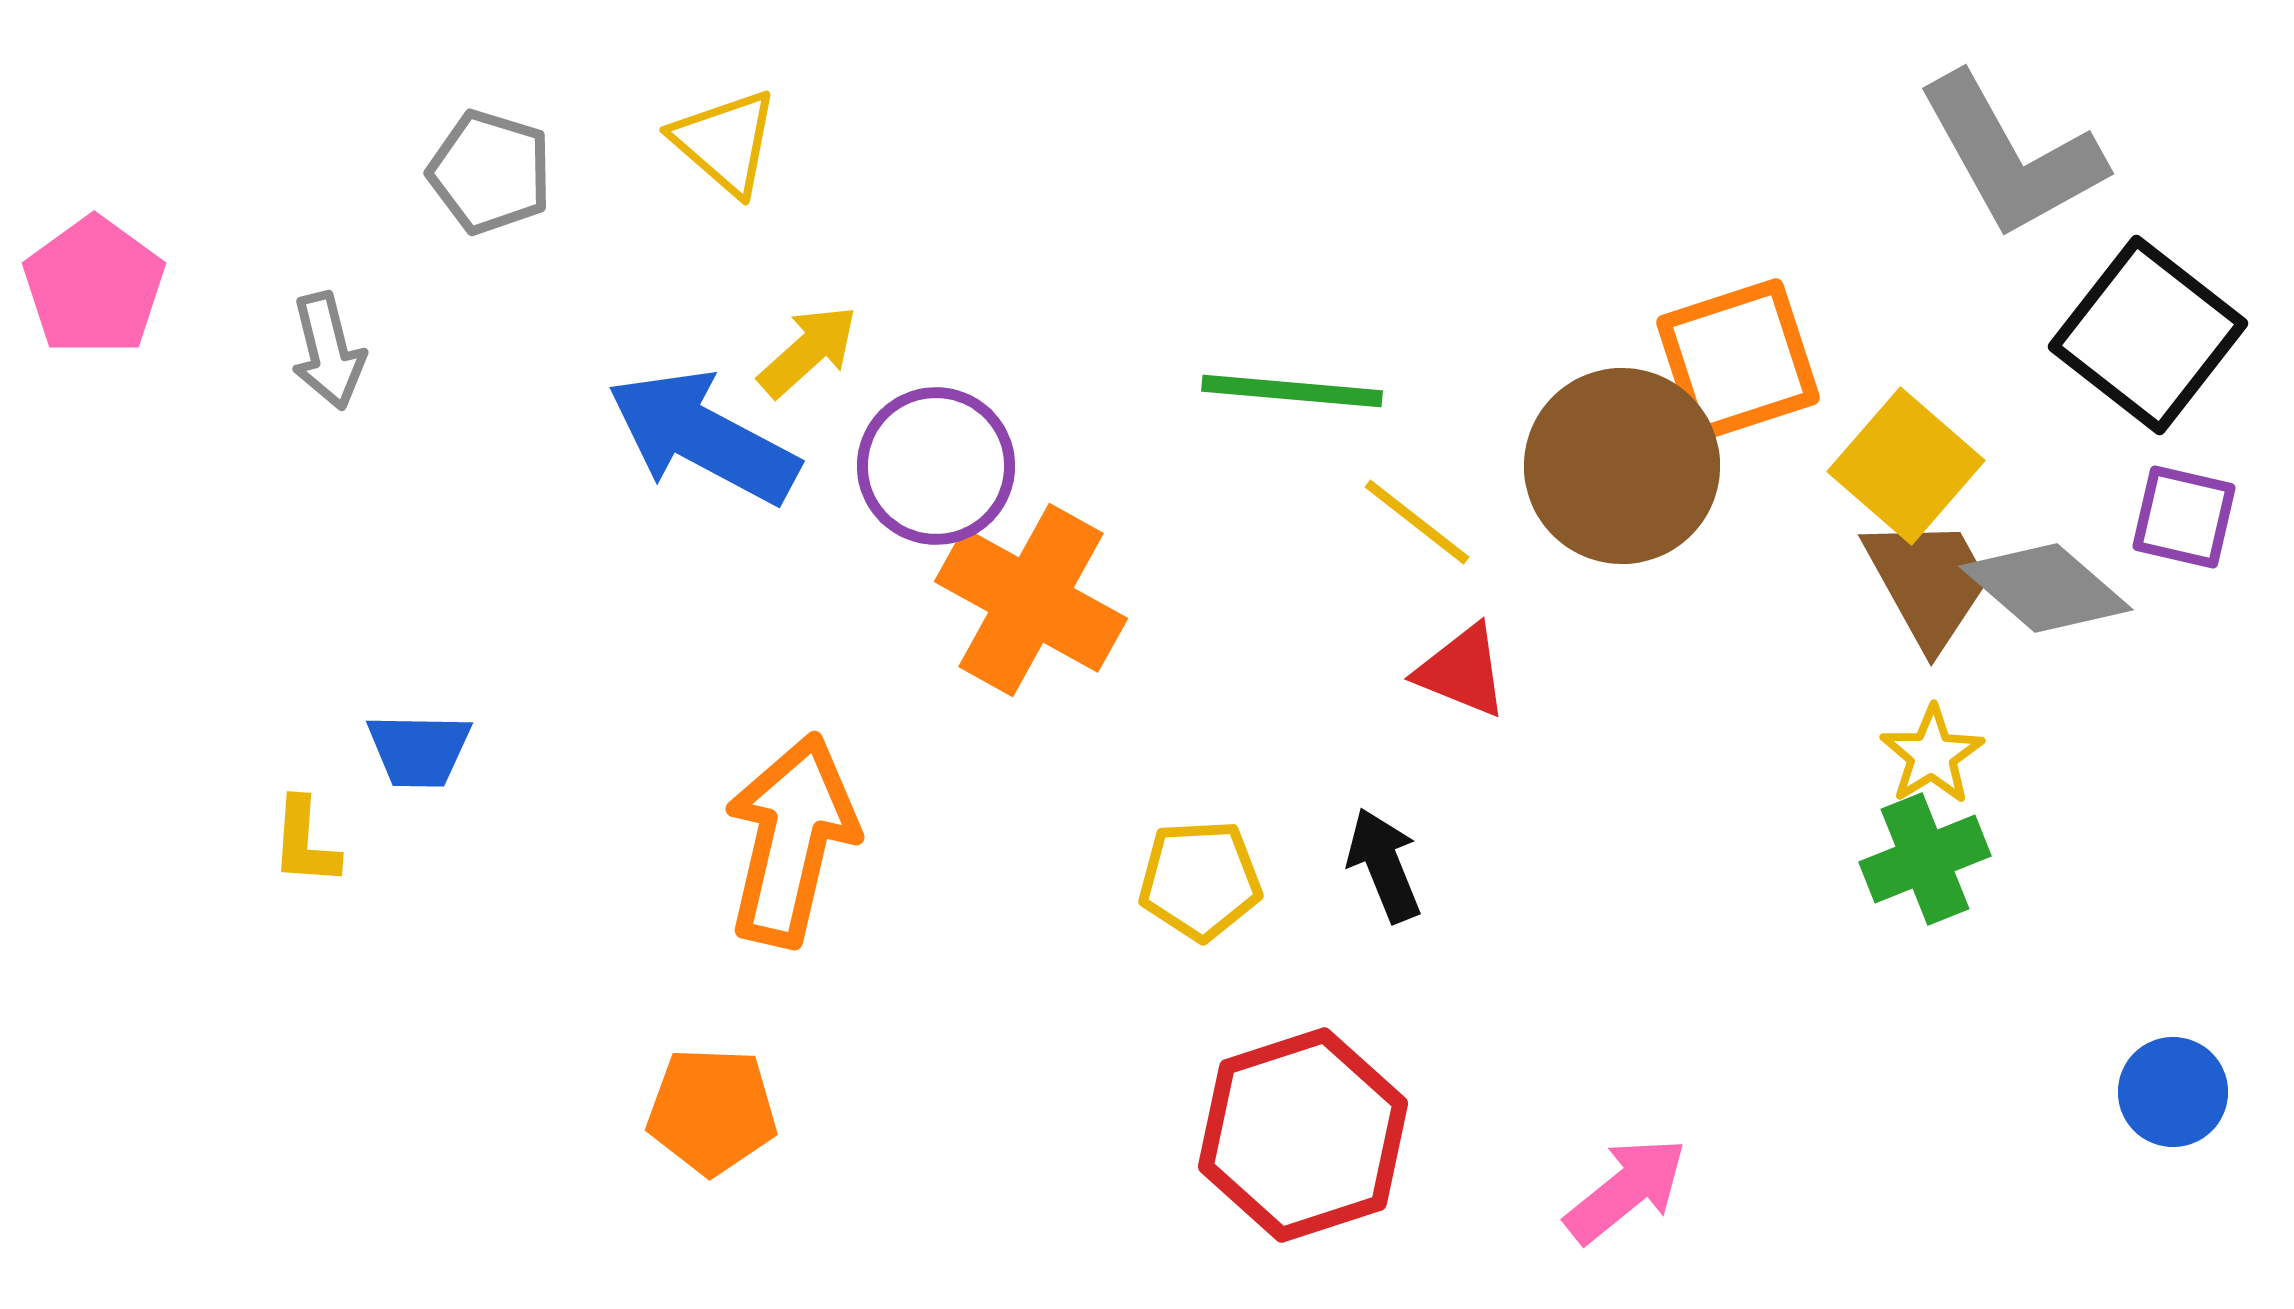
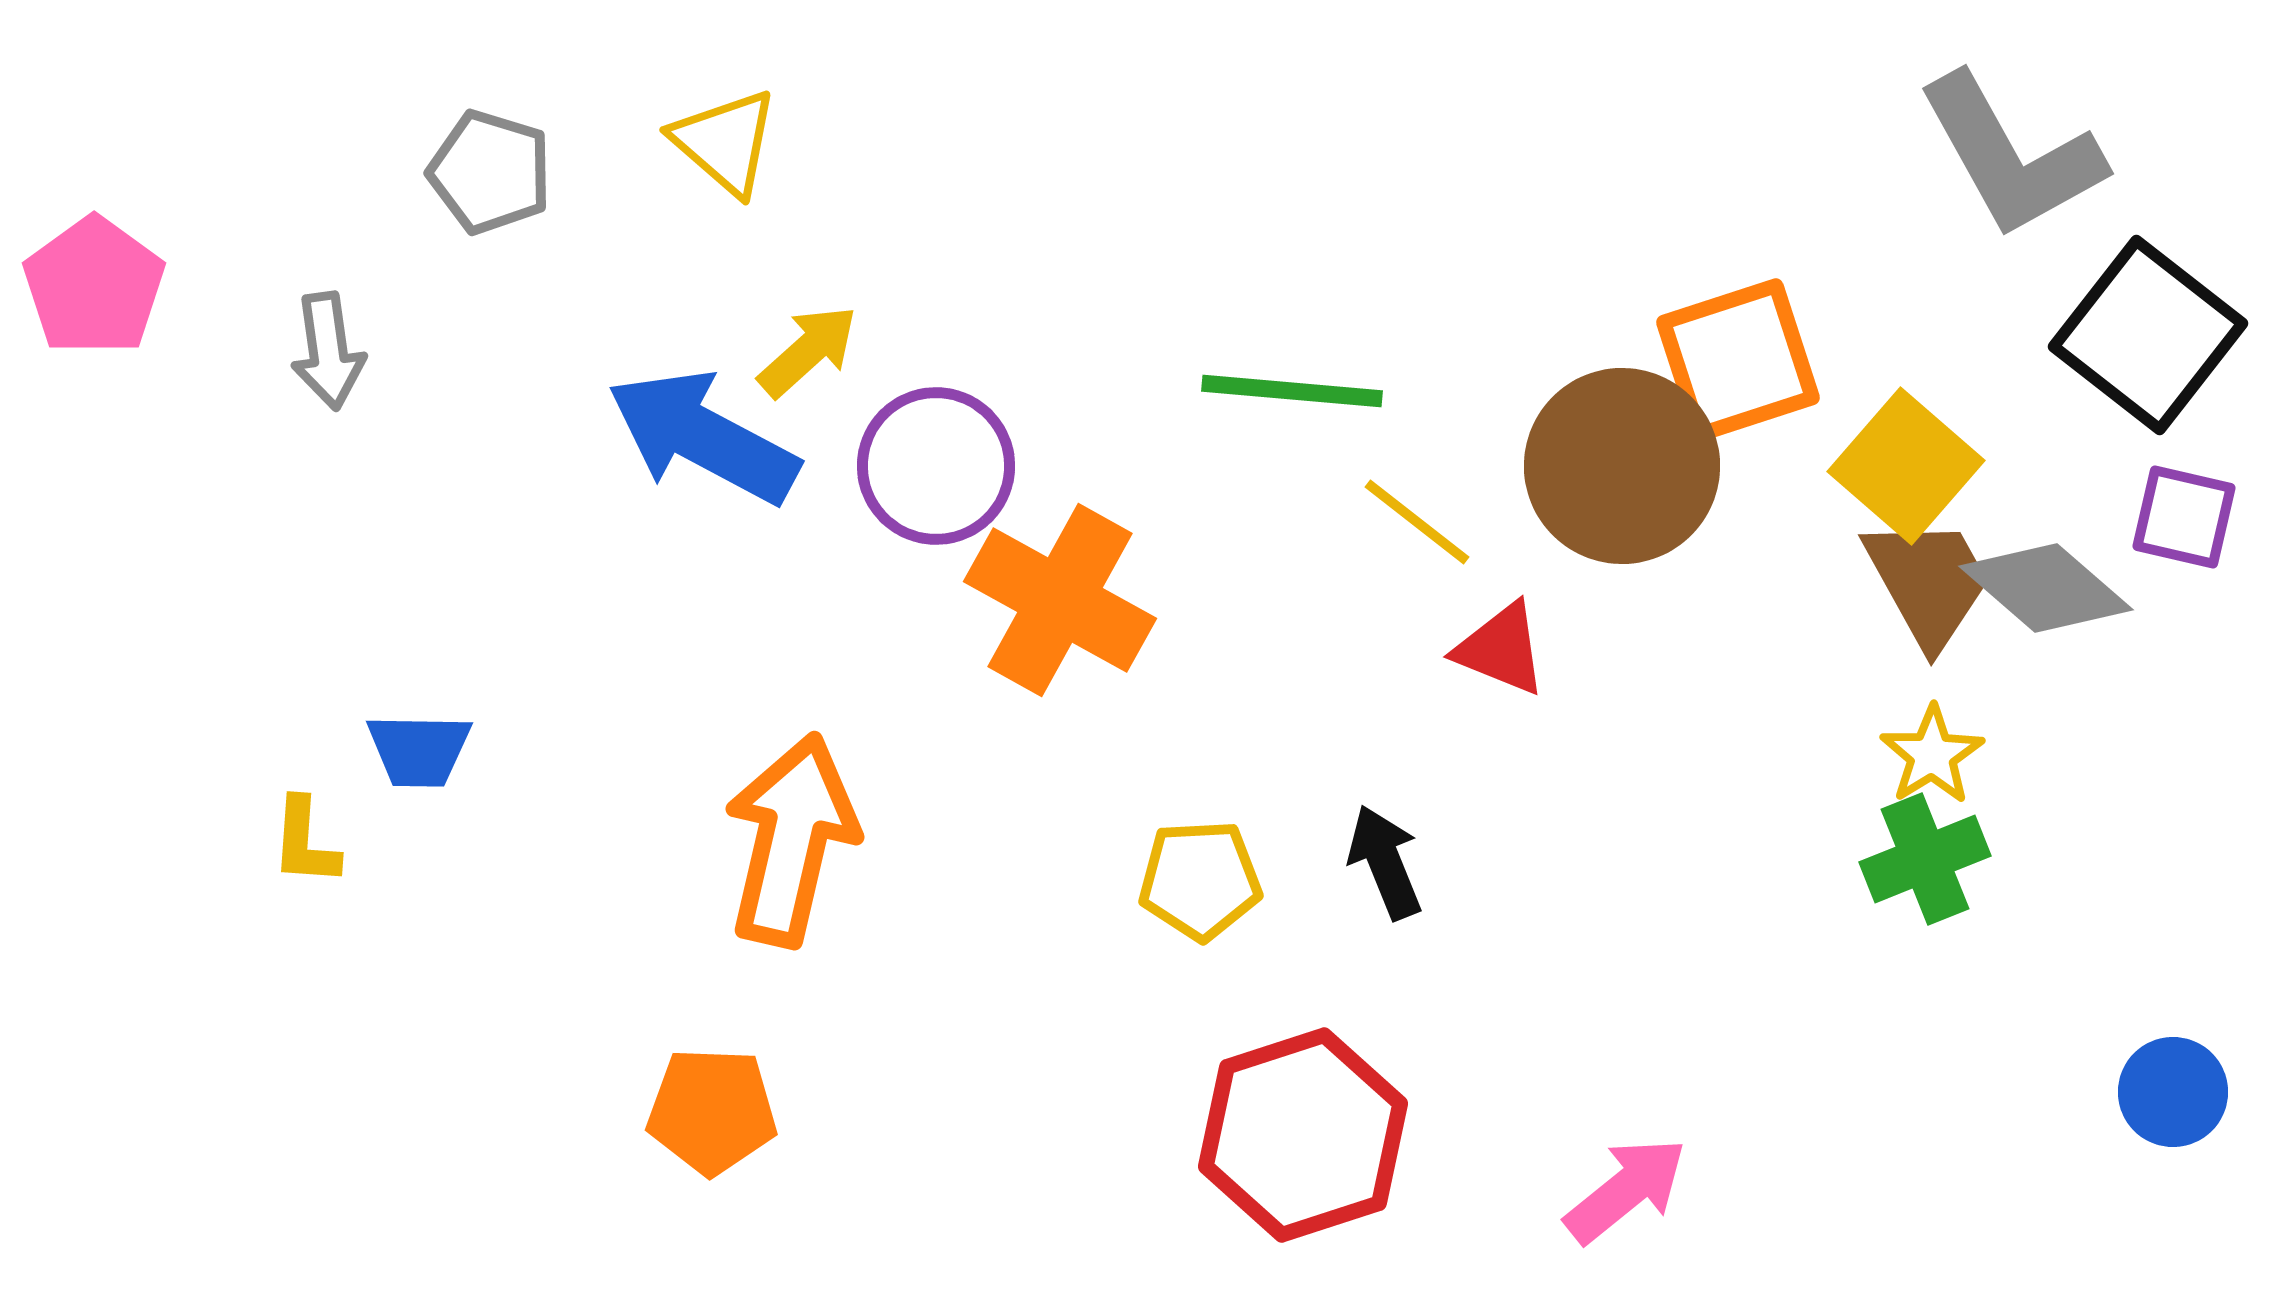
gray arrow: rotated 6 degrees clockwise
orange cross: moved 29 px right
red triangle: moved 39 px right, 22 px up
black arrow: moved 1 px right, 3 px up
